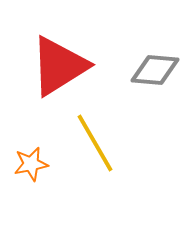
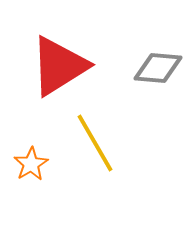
gray diamond: moved 3 px right, 2 px up
orange star: rotated 20 degrees counterclockwise
